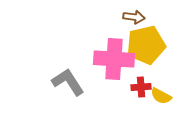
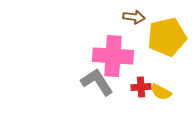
yellow pentagon: moved 21 px right, 8 px up
pink cross: moved 1 px left, 3 px up
gray L-shape: moved 29 px right
yellow semicircle: moved 4 px up
